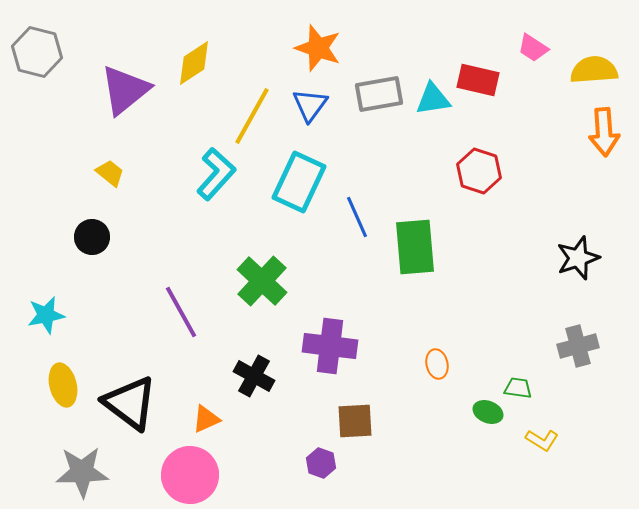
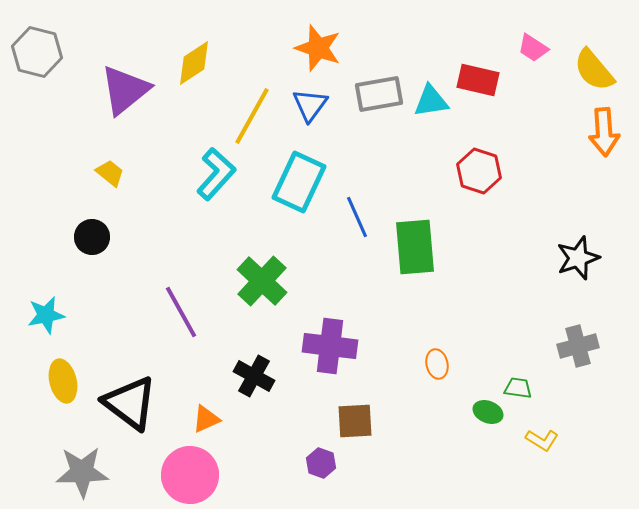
yellow semicircle: rotated 126 degrees counterclockwise
cyan triangle: moved 2 px left, 2 px down
yellow ellipse: moved 4 px up
